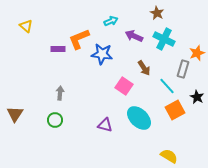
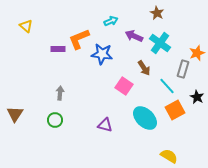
cyan cross: moved 4 px left, 4 px down; rotated 10 degrees clockwise
cyan ellipse: moved 6 px right
